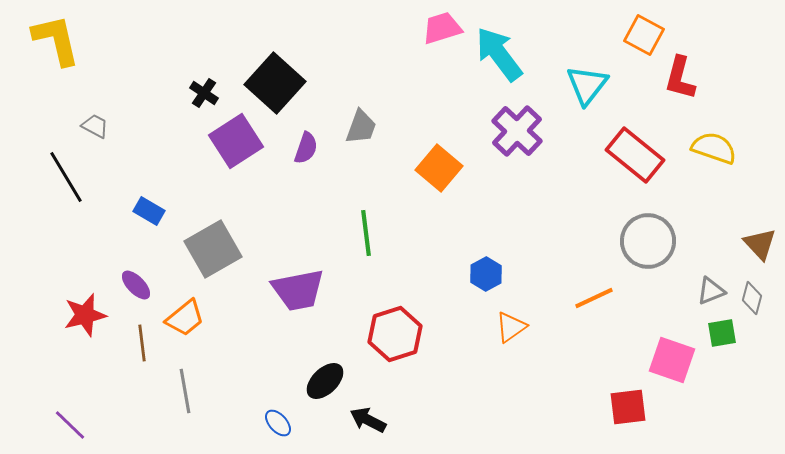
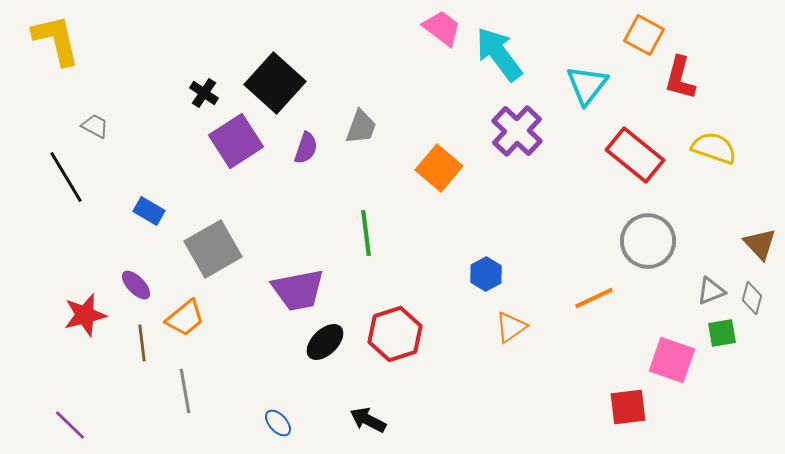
pink trapezoid at (442, 28): rotated 54 degrees clockwise
black ellipse at (325, 381): moved 39 px up
